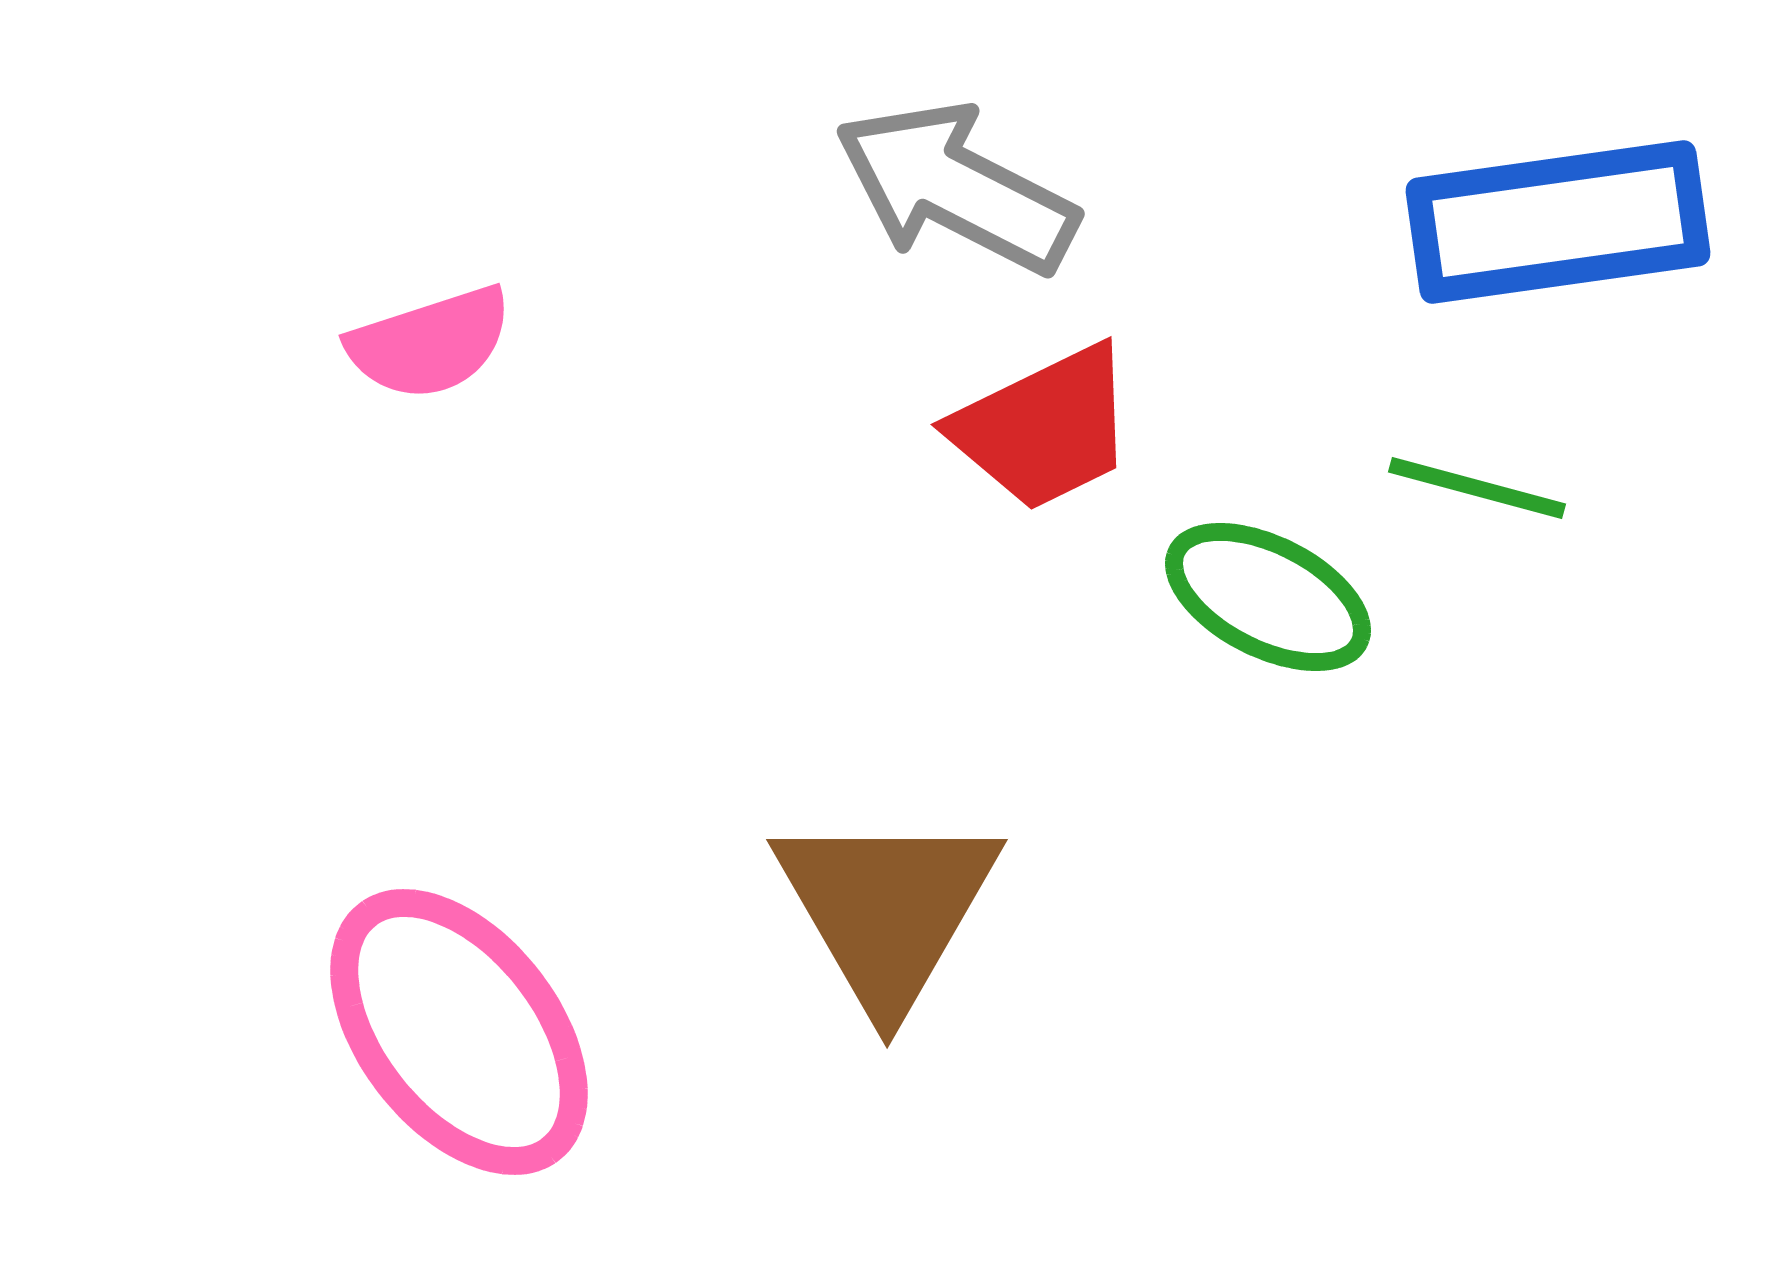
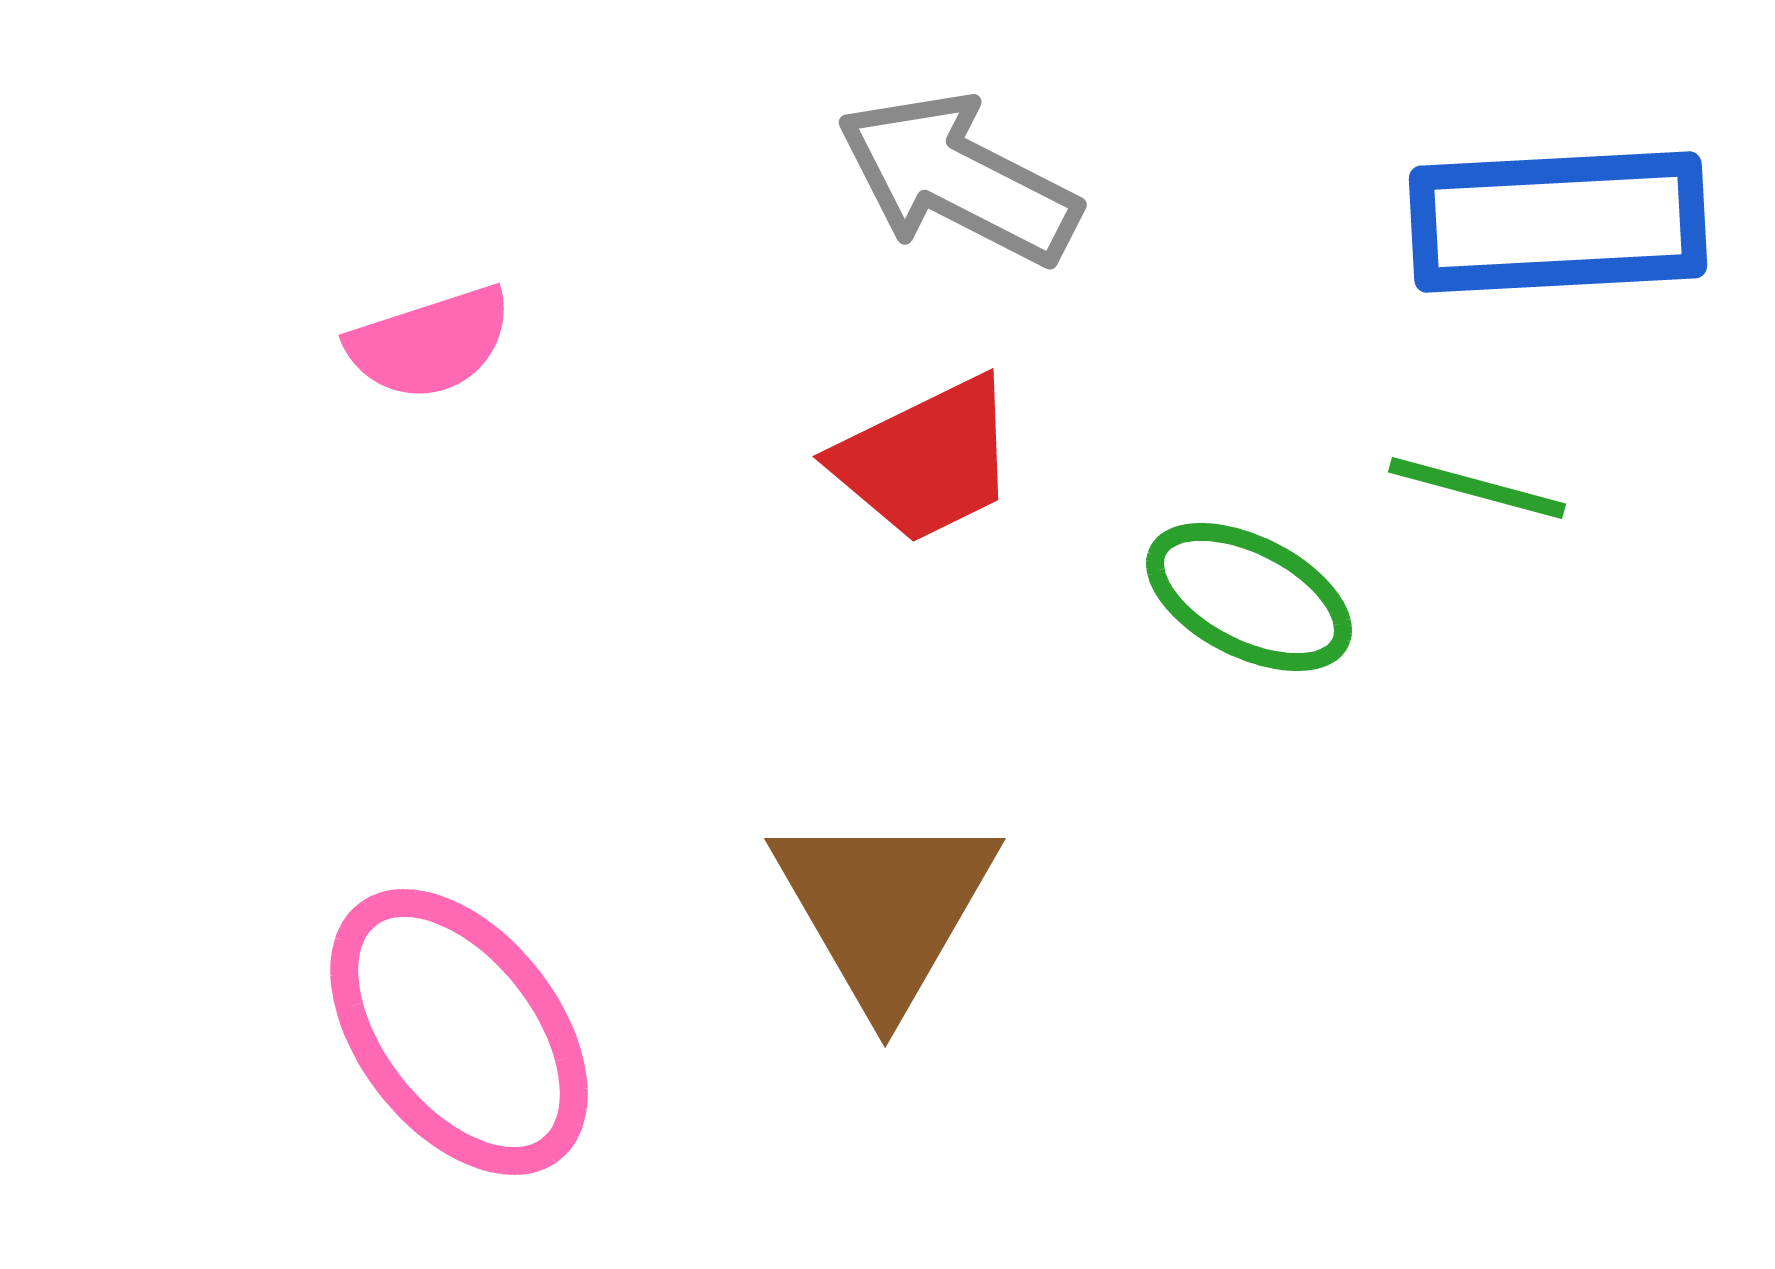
gray arrow: moved 2 px right, 9 px up
blue rectangle: rotated 5 degrees clockwise
red trapezoid: moved 118 px left, 32 px down
green ellipse: moved 19 px left
brown triangle: moved 2 px left, 1 px up
